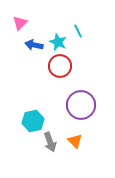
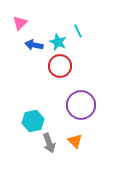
gray arrow: moved 1 px left, 1 px down
